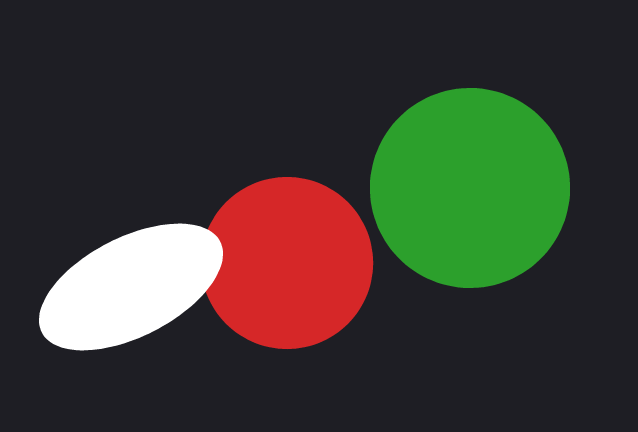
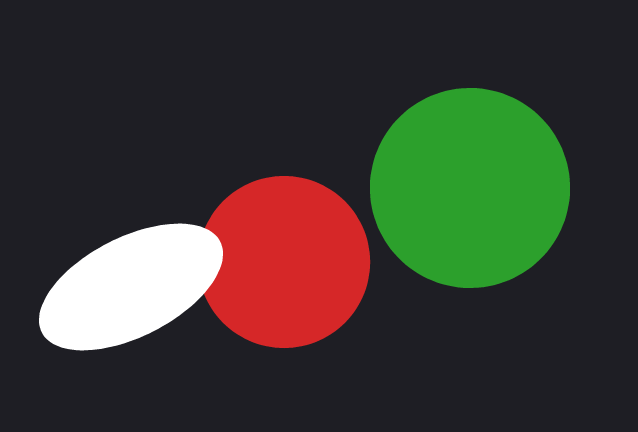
red circle: moved 3 px left, 1 px up
